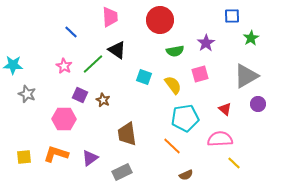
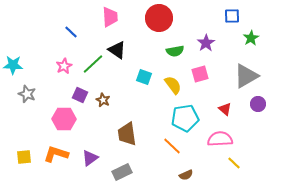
red circle: moved 1 px left, 2 px up
pink star: rotated 14 degrees clockwise
